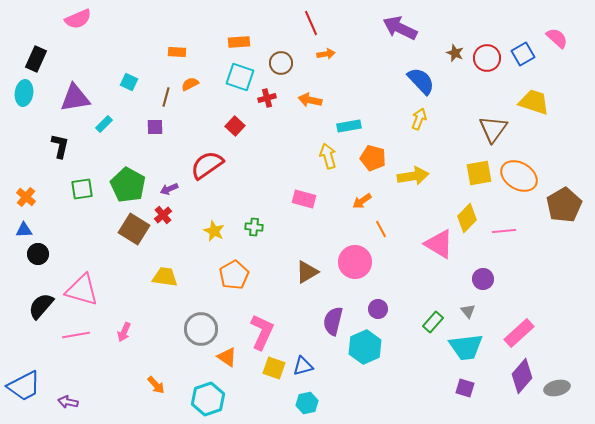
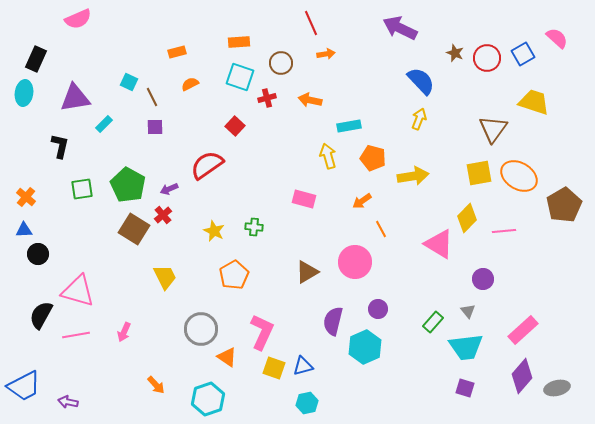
orange rectangle at (177, 52): rotated 18 degrees counterclockwise
brown line at (166, 97): moved 14 px left; rotated 42 degrees counterclockwise
yellow trapezoid at (165, 277): rotated 56 degrees clockwise
pink triangle at (82, 290): moved 4 px left, 1 px down
black semicircle at (41, 306): moved 9 px down; rotated 12 degrees counterclockwise
pink rectangle at (519, 333): moved 4 px right, 3 px up
